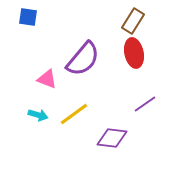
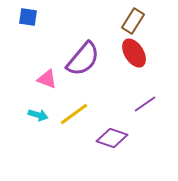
red ellipse: rotated 20 degrees counterclockwise
purple diamond: rotated 12 degrees clockwise
